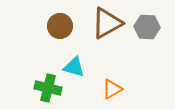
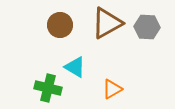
brown circle: moved 1 px up
cyan triangle: moved 1 px right; rotated 15 degrees clockwise
